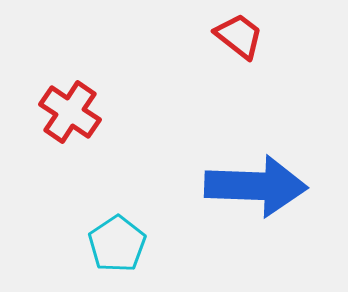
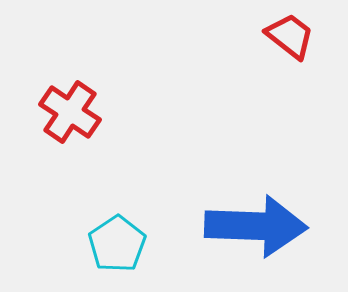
red trapezoid: moved 51 px right
blue arrow: moved 40 px down
